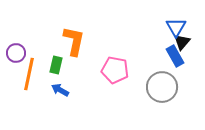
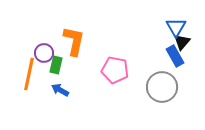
purple circle: moved 28 px right
